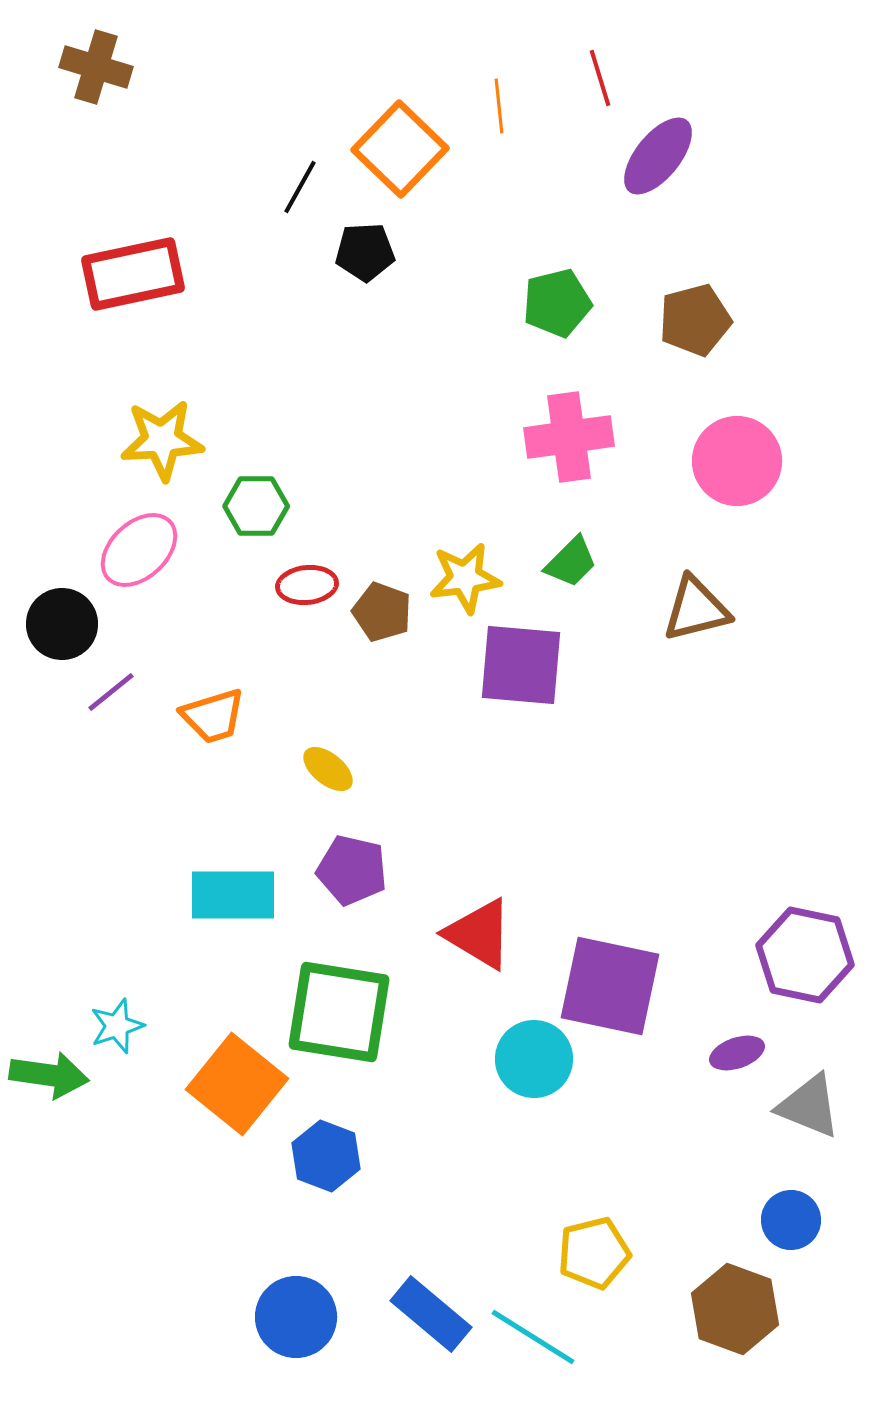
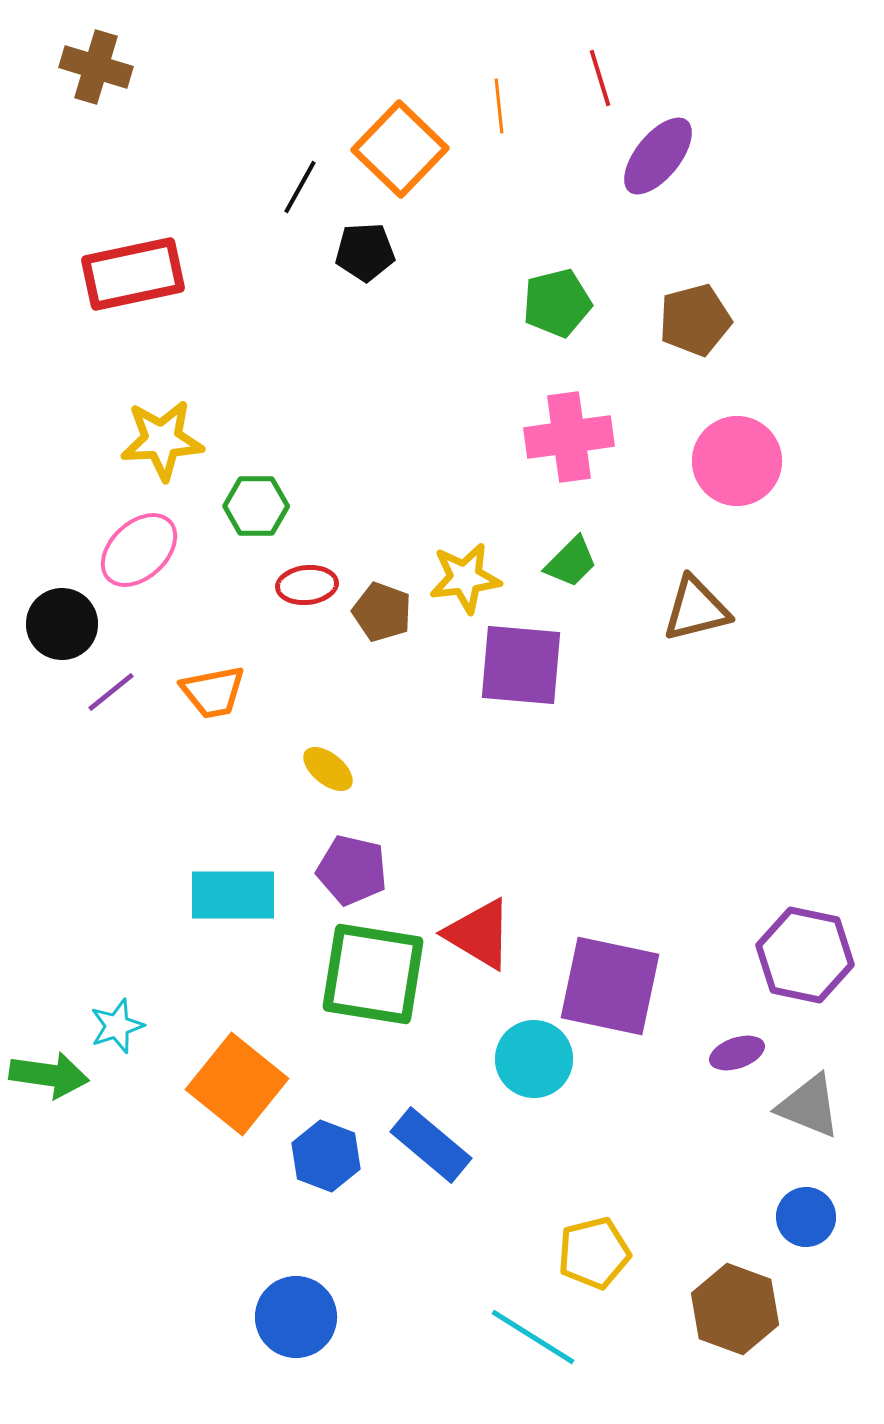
orange trapezoid at (213, 716): moved 24 px up; rotated 6 degrees clockwise
green square at (339, 1012): moved 34 px right, 38 px up
blue circle at (791, 1220): moved 15 px right, 3 px up
blue rectangle at (431, 1314): moved 169 px up
